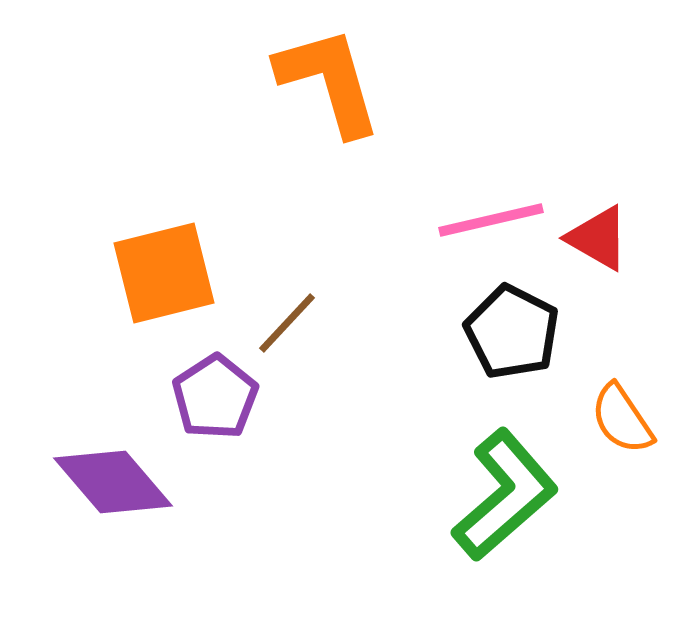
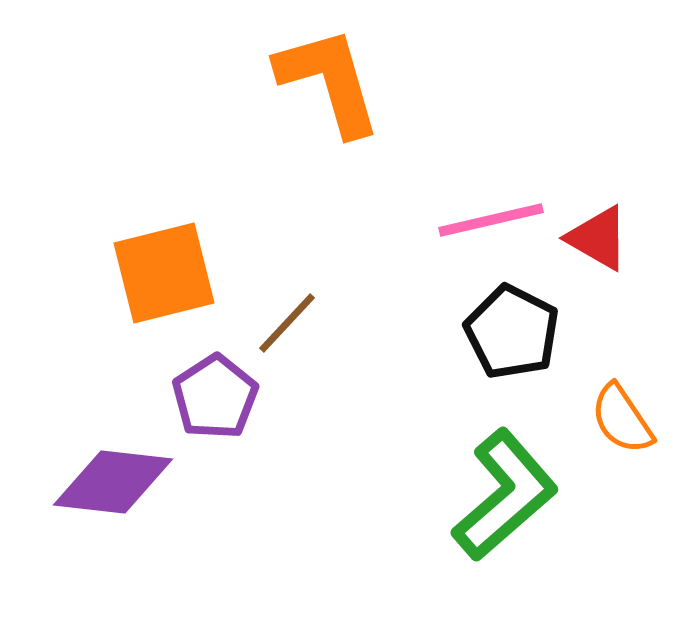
purple diamond: rotated 43 degrees counterclockwise
